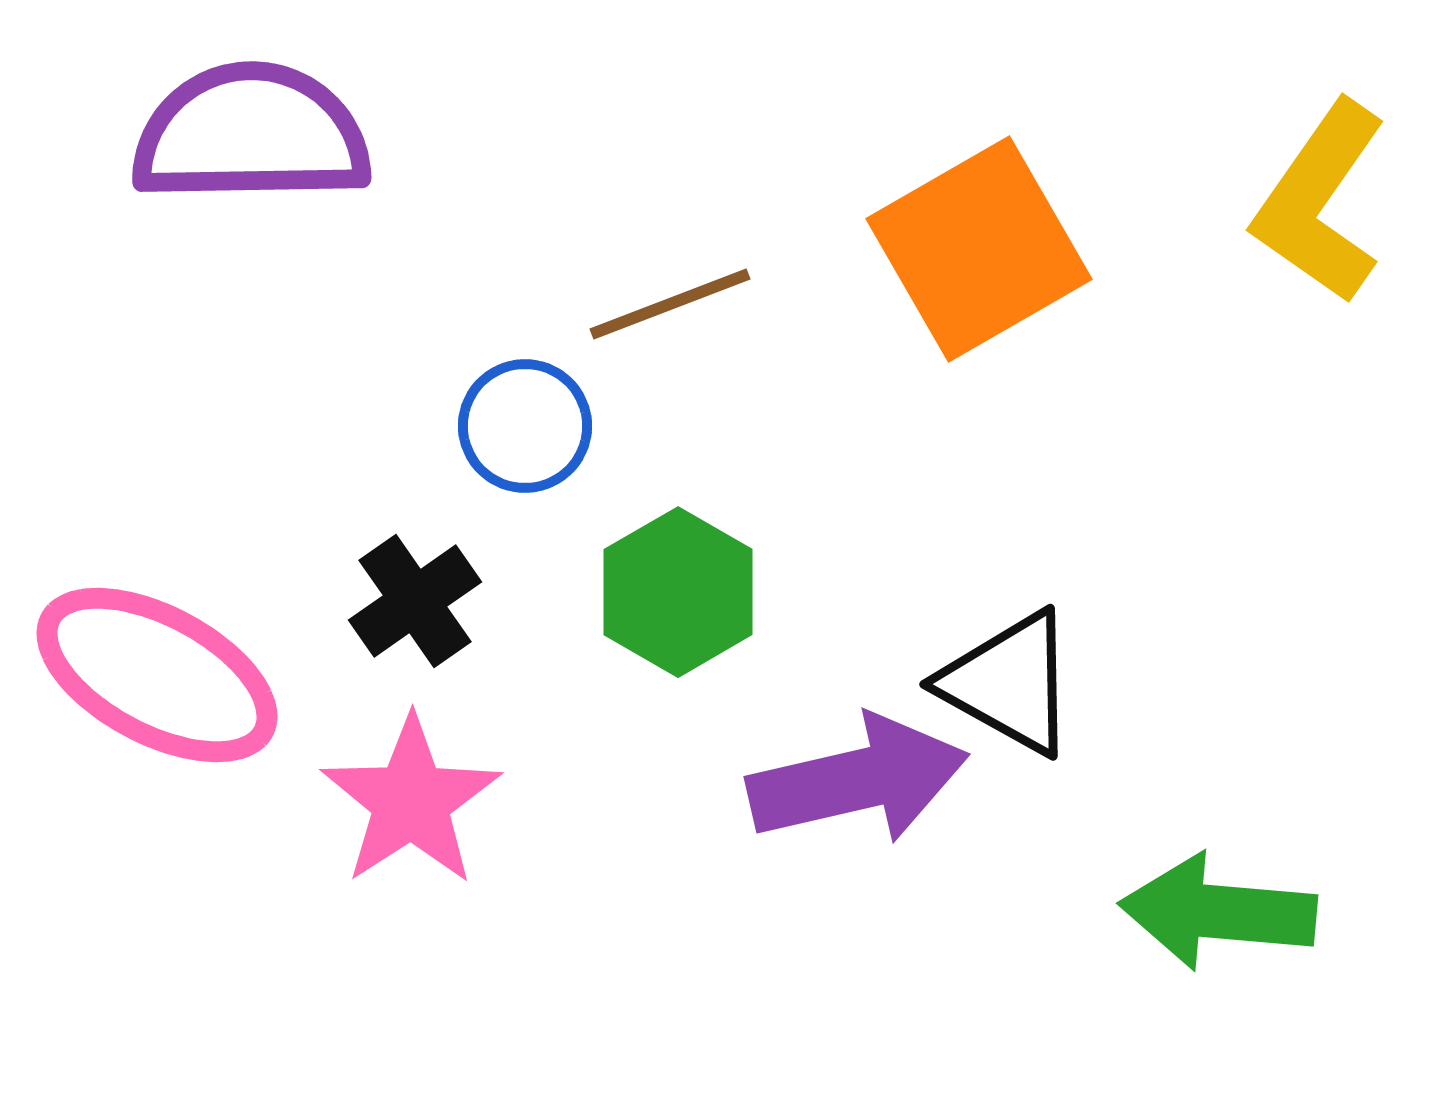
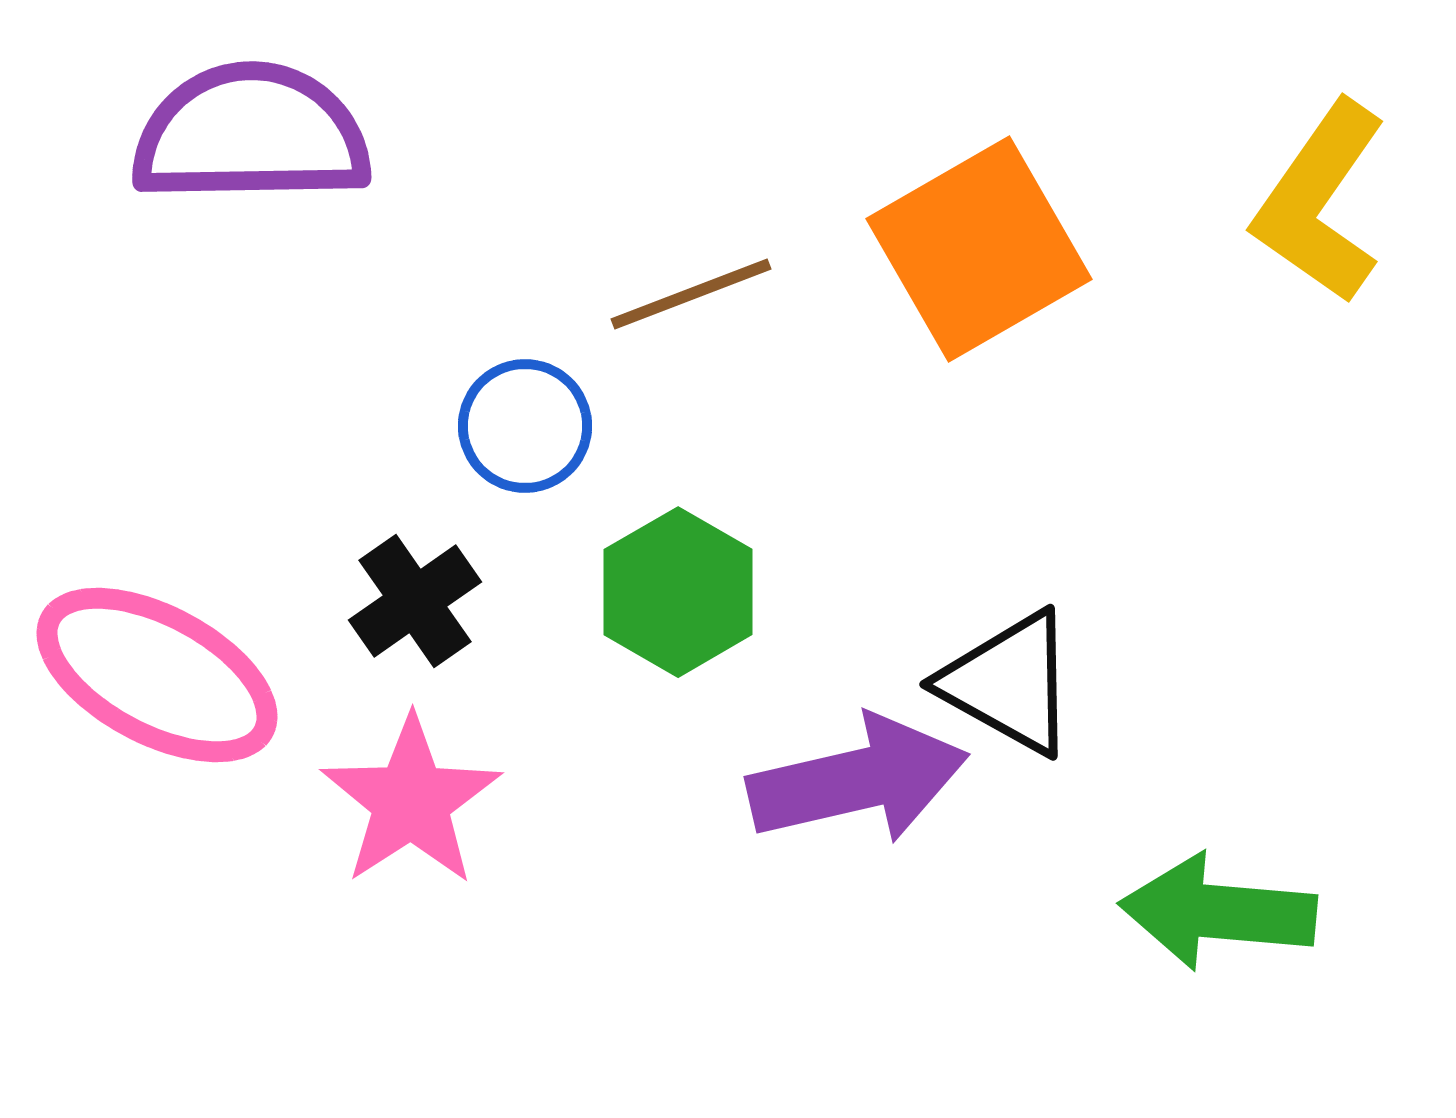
brown line: moved 21 px right, 10 px up
